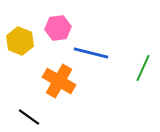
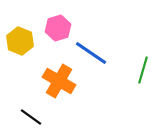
pink hexagon: rotated 10 degrees counterclockwise
blue line: rotated 20 degrees clockwise
green line: moved 2 px down; rotated 8 degrees counterclockwise
black line: moved 2 px right
